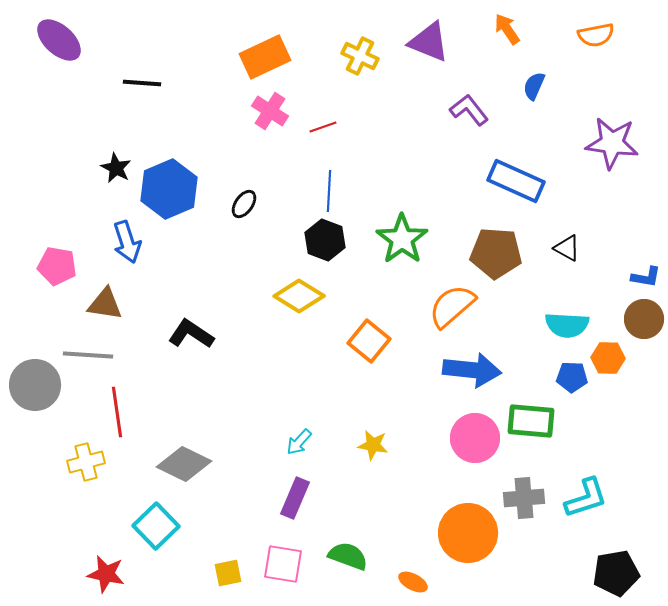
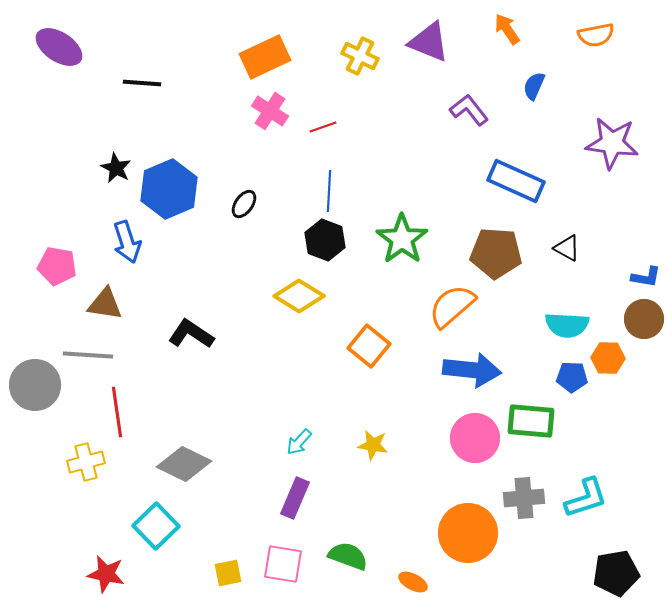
purple ellipse at (59, 40): moved 7 px down; rotated 9 degrees counterclockwise
orange square at (369, 341): moved 5 px down
